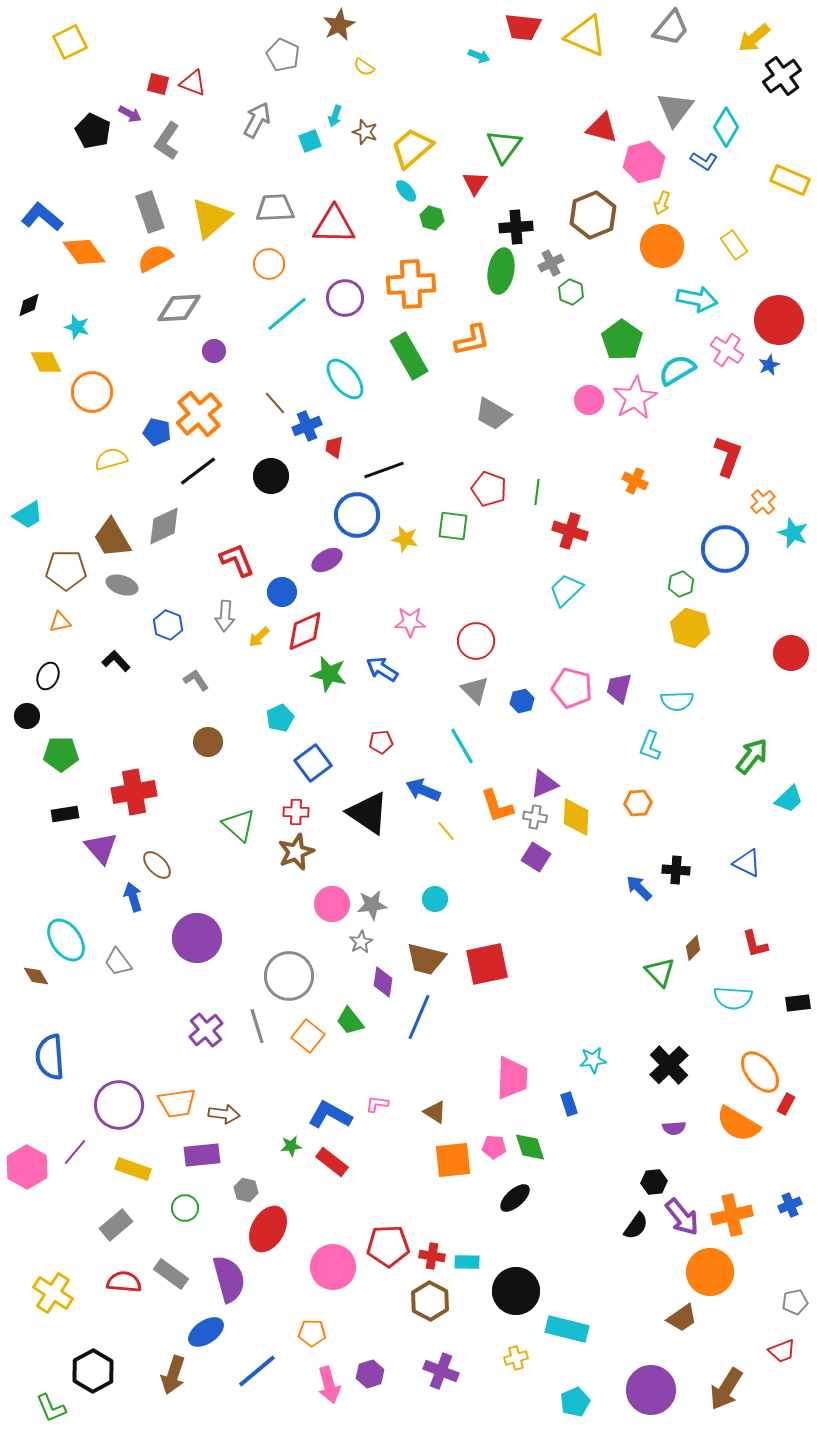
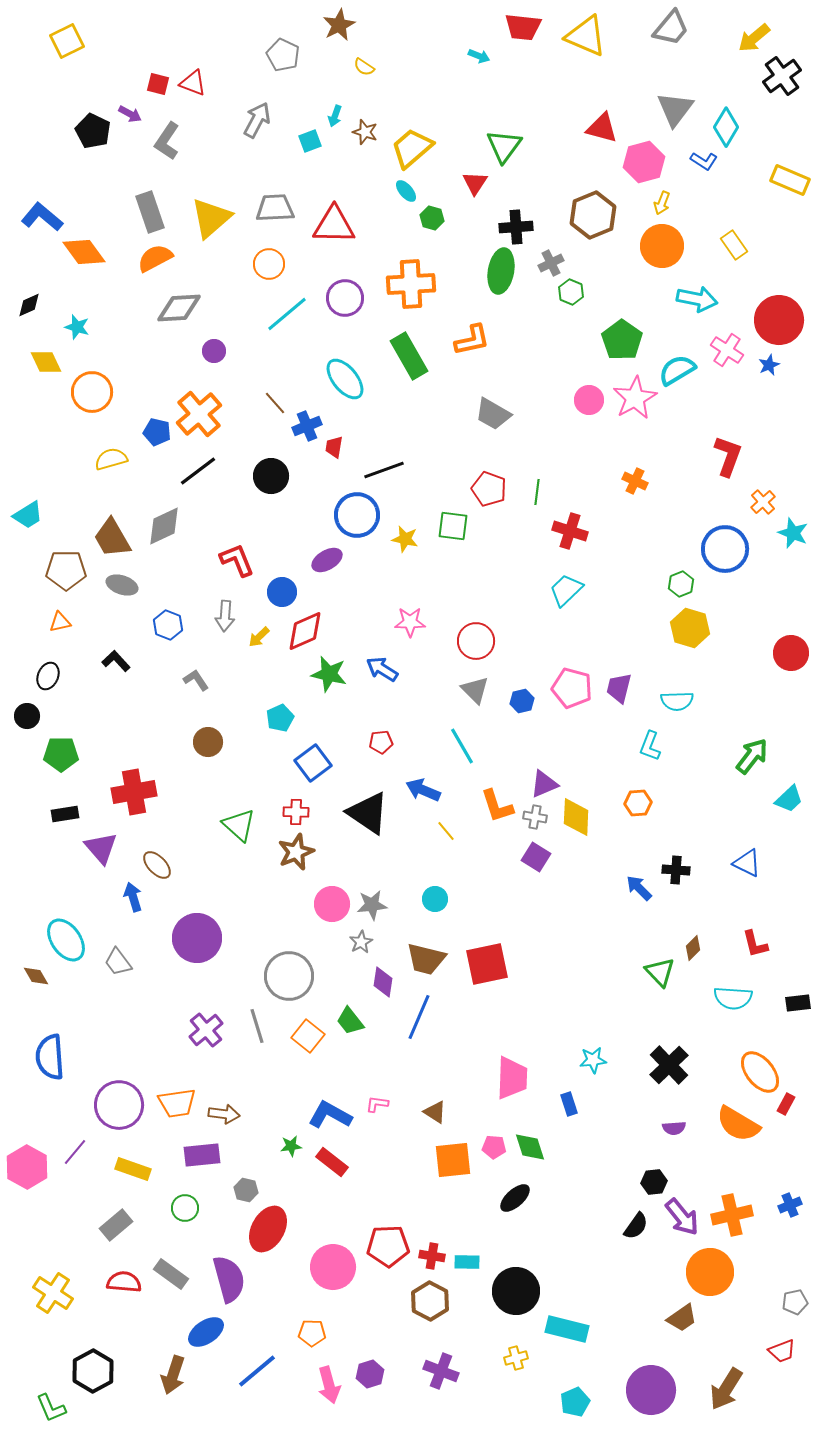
yellow square at (70, 42): moved 3 px left, 1 px up
